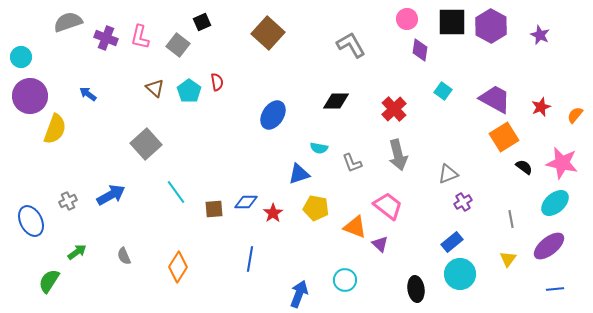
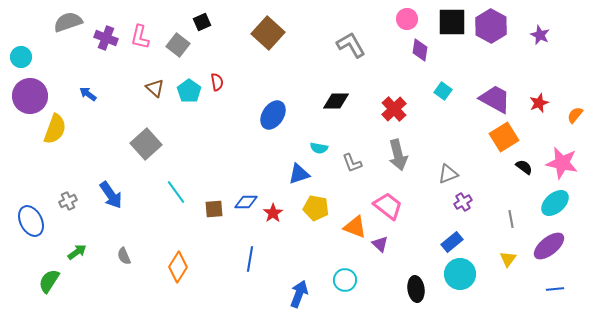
red star at (541, 107): moved 2 px left, 4 px up
blue arrow at (111, 195): rotated 84 degrees clockwise
